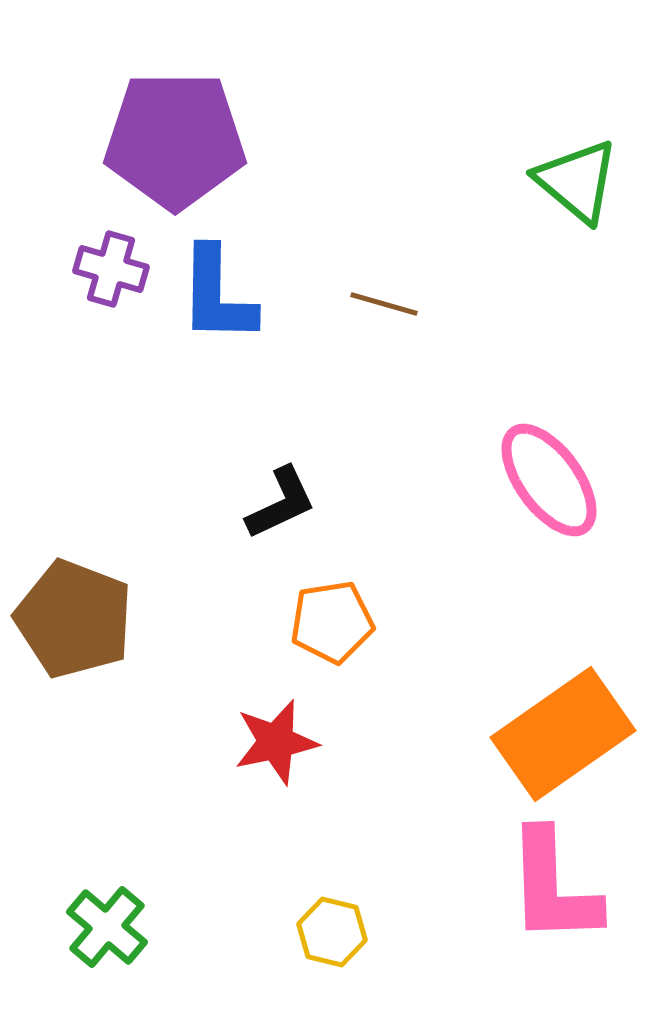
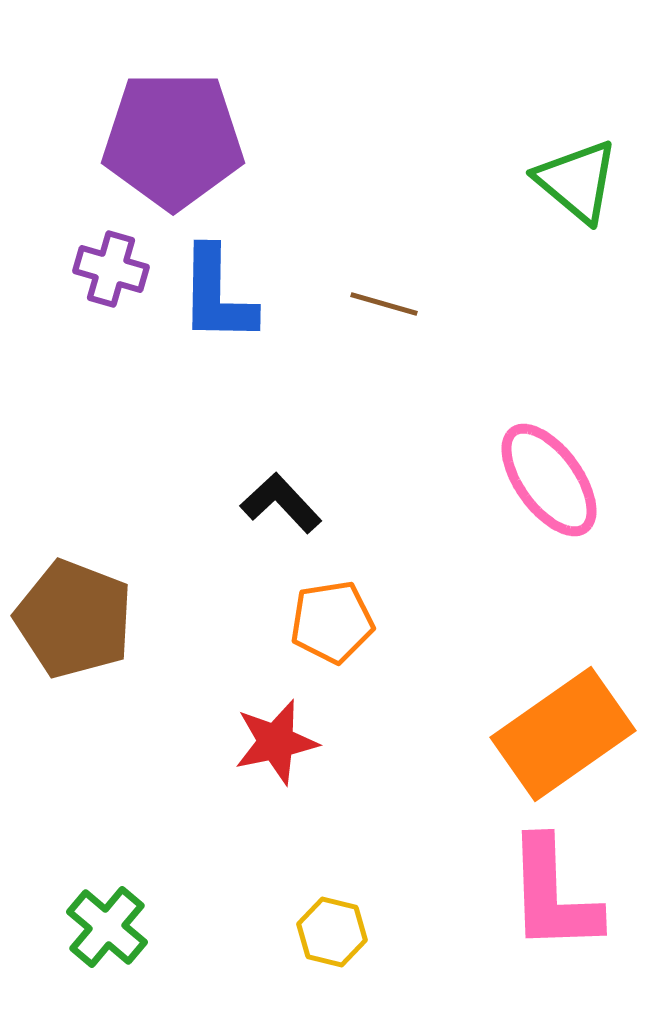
purple pentagon: moved 2 px left
black L-shape: rotated 108 degrees counterclockwise
pink L-shape: moved 8 px down
